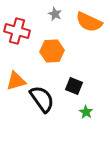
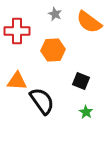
orange semicircle: rotated 12 degrees clockwise
red cross: rotated 15 degrees counterclockwise
orange hexagon: moved 1 px right, 1 px up
orange triangle: moved 1 px right; rotated 20 degrees clockwise
black square: moved 7 px right, 5 px up
black semicircle: moved 2 px down
